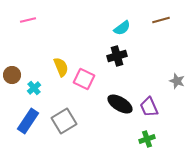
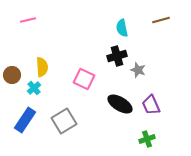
cyan semicircle: rotated 114 degrees clockwise
yellow semicircle: moved 19 px left; rotated 18 degrees clockwise
gray star: moved 39 px left, 11 px up
purple trapezoid: moved 2 px right, 2 px up
blue rectangle: moved 3 px left, 1 px up
